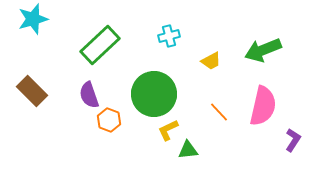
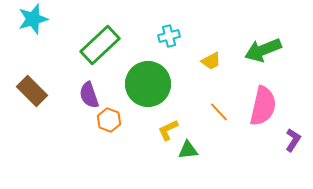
green circle: moved 6 px left, 10 px up
